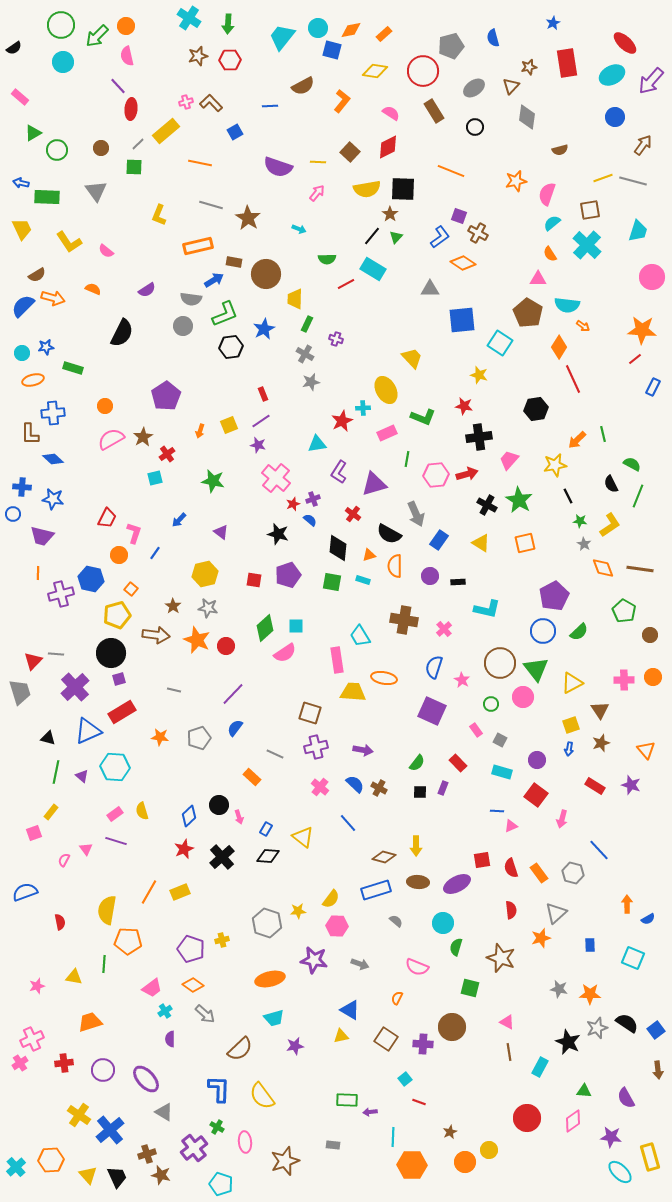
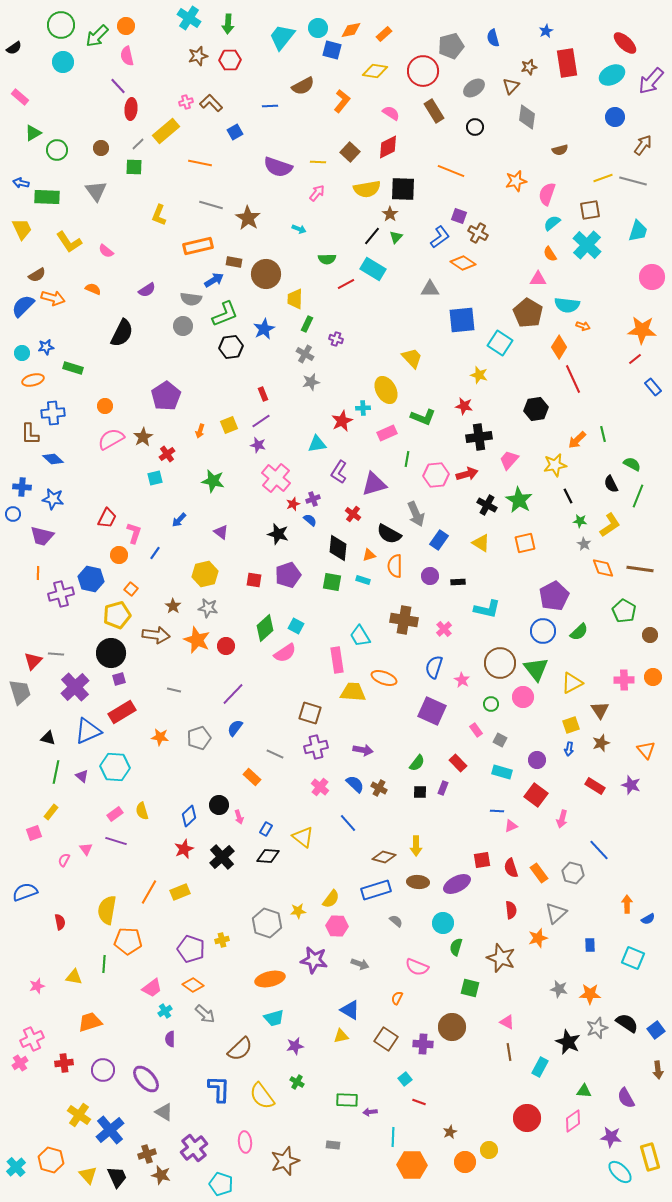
blue star at (553, 23): moved 7 px left, 8 px down
orange arrow at (583, 326): rotated 16 degrees counterclockwise
blue rectangle at (653, 387): rotated 66 degrees counterclockwise
cyan square at (296, 626): rotated 28 degrees clockwise
orange ellipse at (384, 678): rotated 10 degrees clockwise
orange star at (541, 938): moved 3 px left
green cross at (217, 1127): moved 80 px right, 45 px up
orange hexagon at (51, 1160): rotated 20 degrees clockwise
